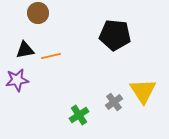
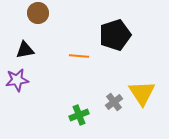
black pentagon: rotated 24 degrees counterclockwise
orange line: moved 28 px right; rotated 18 degrees clockwise
yellow triangle: moved 1 px left, 2 px down
green cross: rotated 12 degrees clockwise
